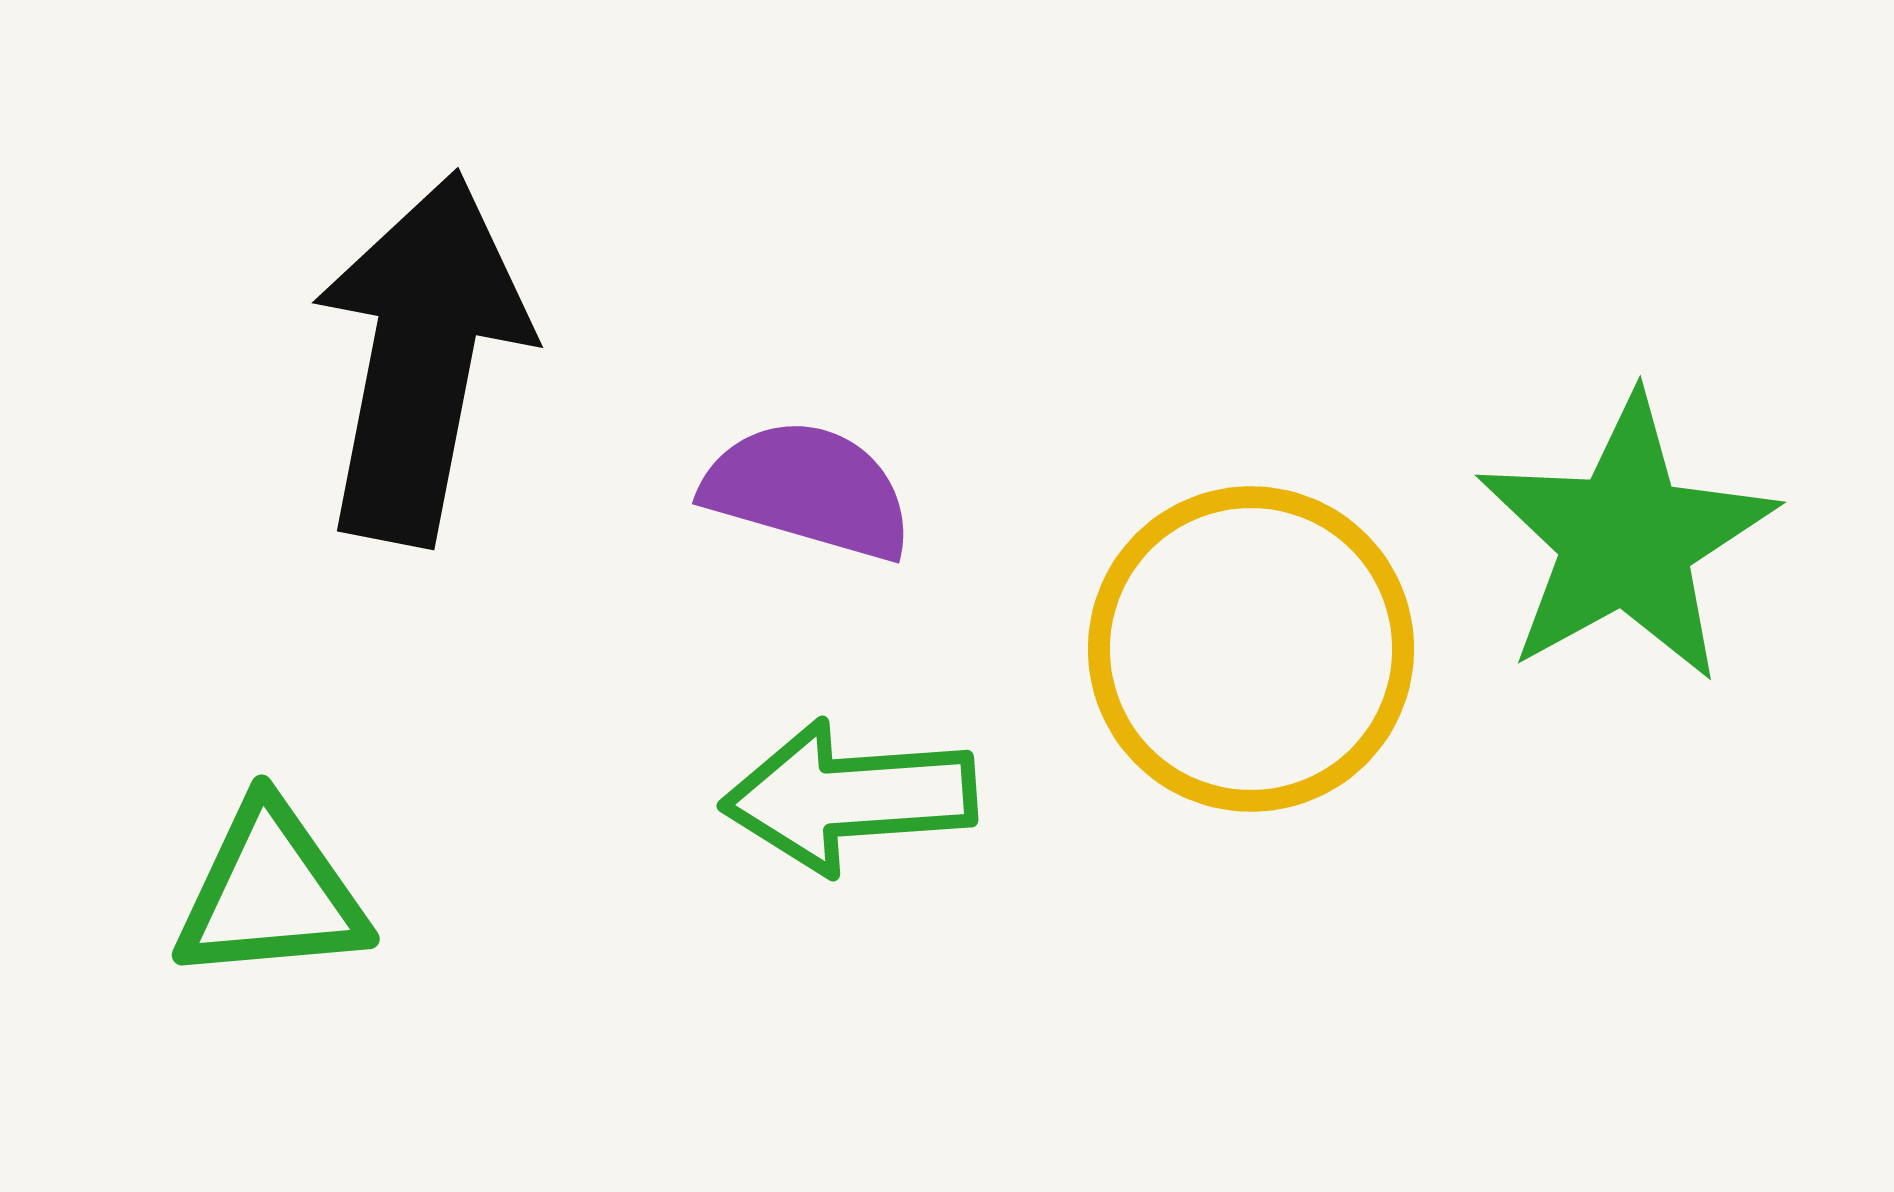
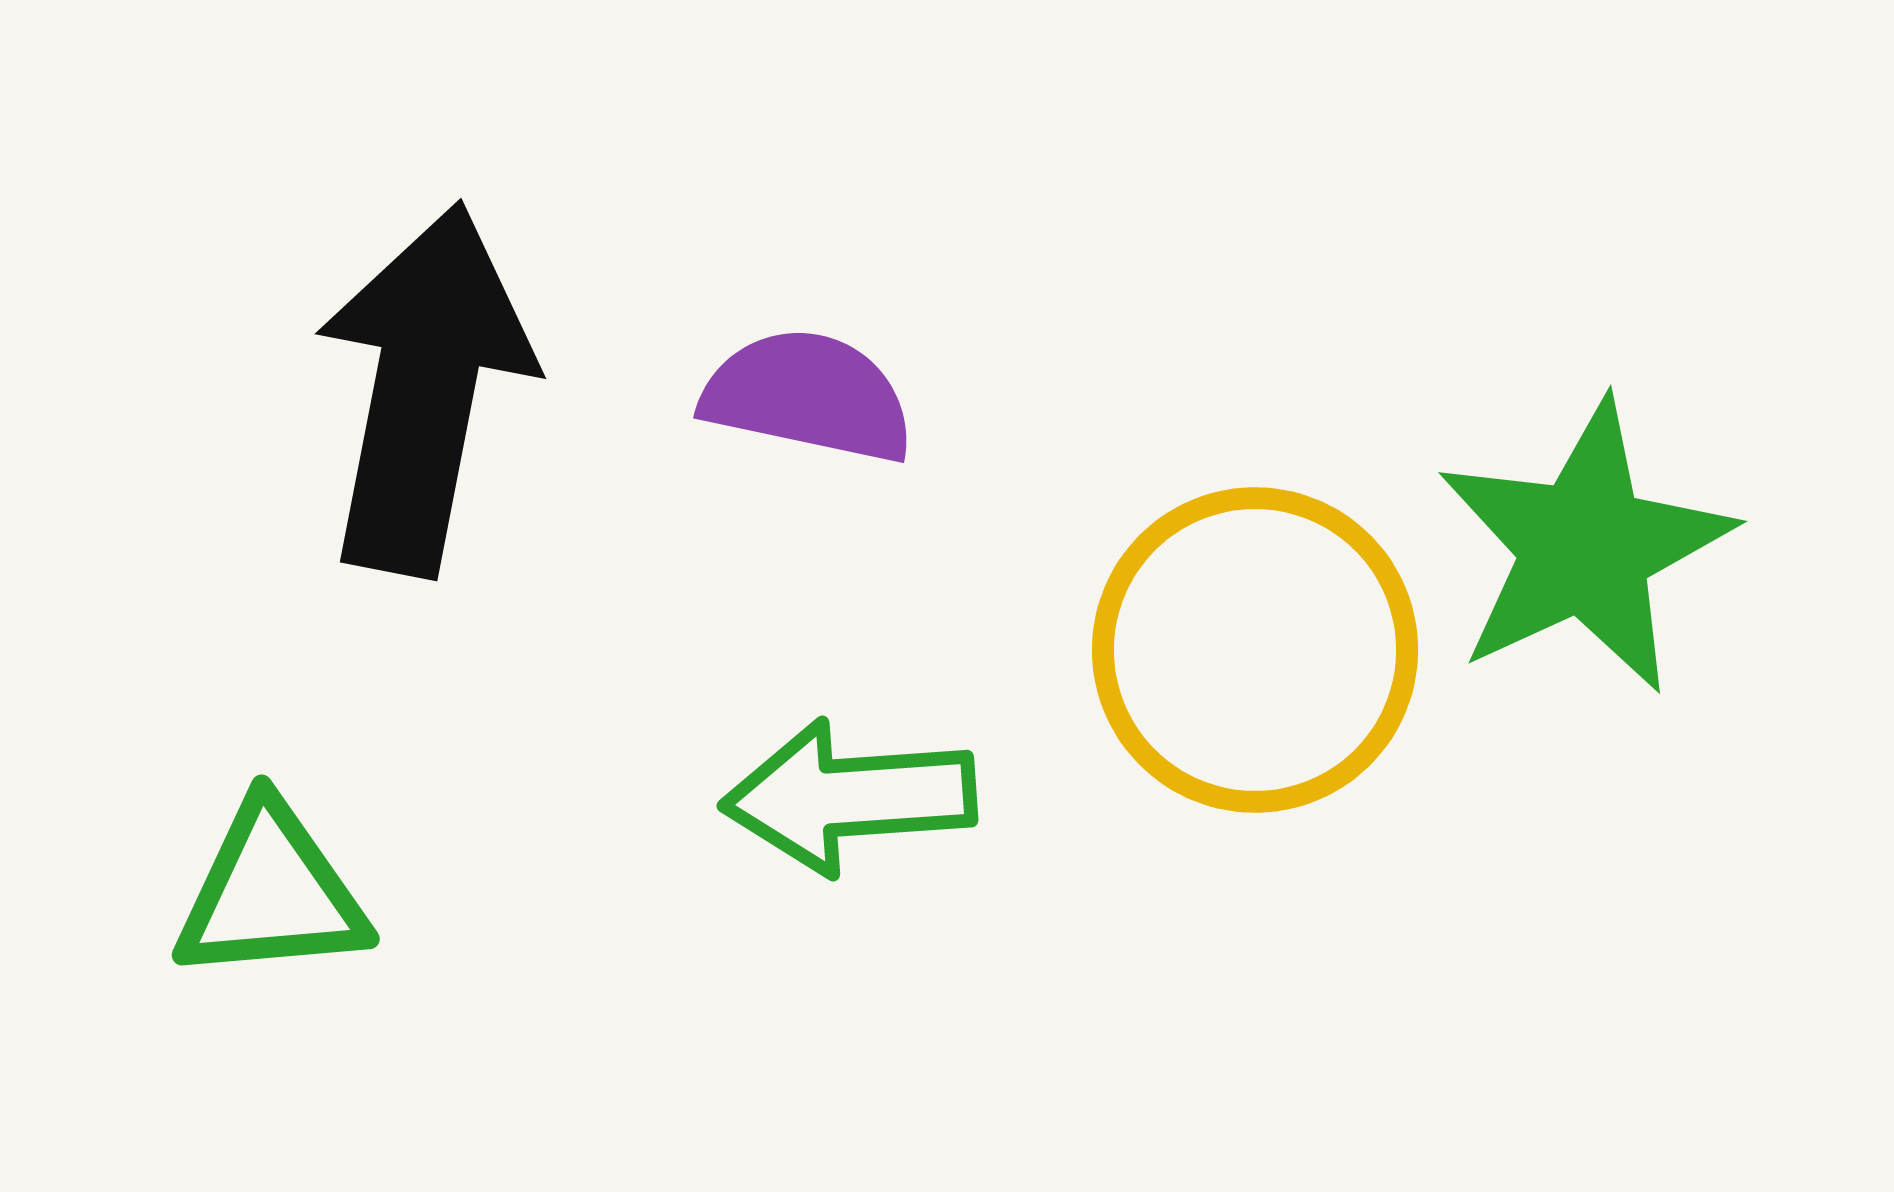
black arrow: moved 3 px right, 31 px down
purple semicircle: moved 94 px up; rotated 4 degrees counterclockwise
green star: moved 41 px left, 8 px down; rotated 4 degrees clockwise
yellow circle: moved 4 px right, 1 px down
